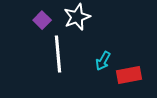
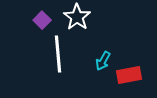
white star: rotated 16 degrees counterclockwise
